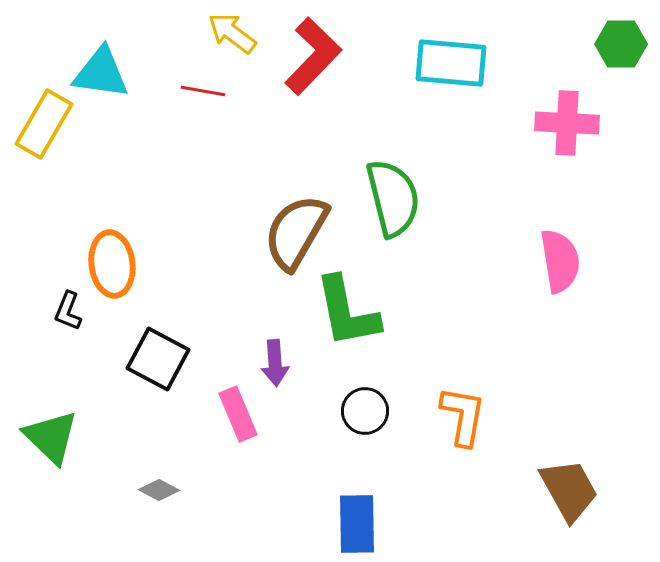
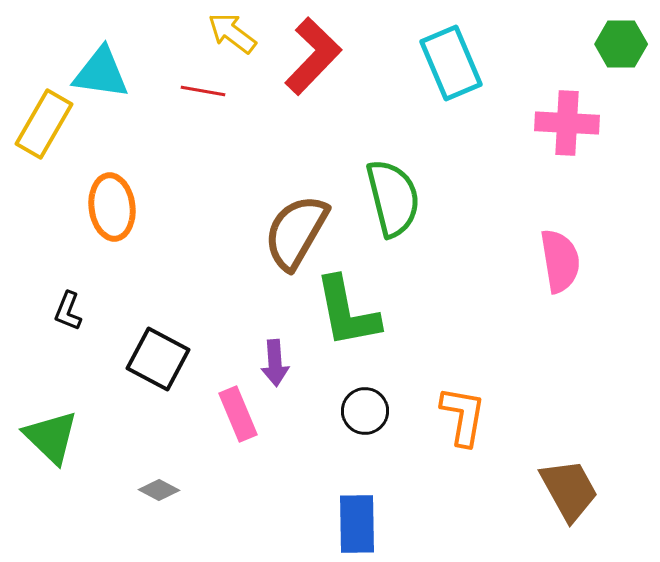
cyan rectangle: rotated 62 degrees clockwise
orange ellipse: moved 57 px up
